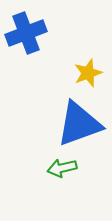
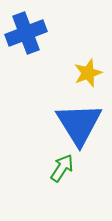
blue triangle: rotated 42 degrees counterclockwise
green arrow: rotated 136 degrees clockwise
